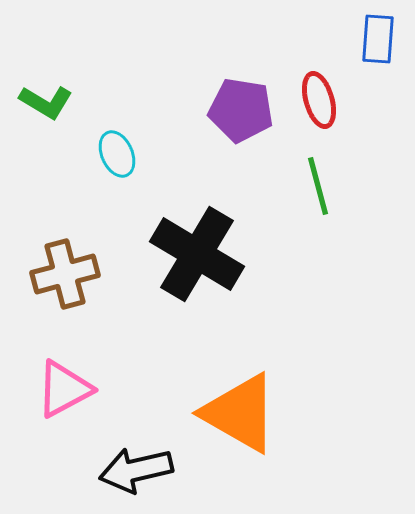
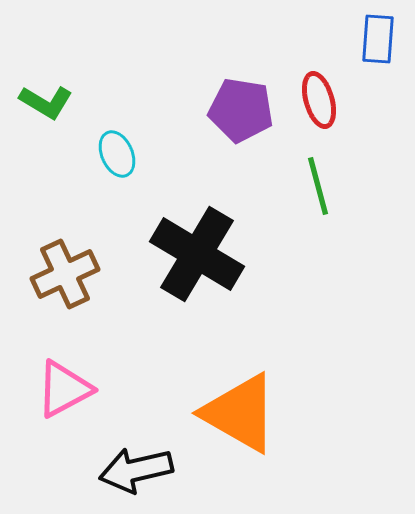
brown cross: rotated 10 degrees counterclockwise
